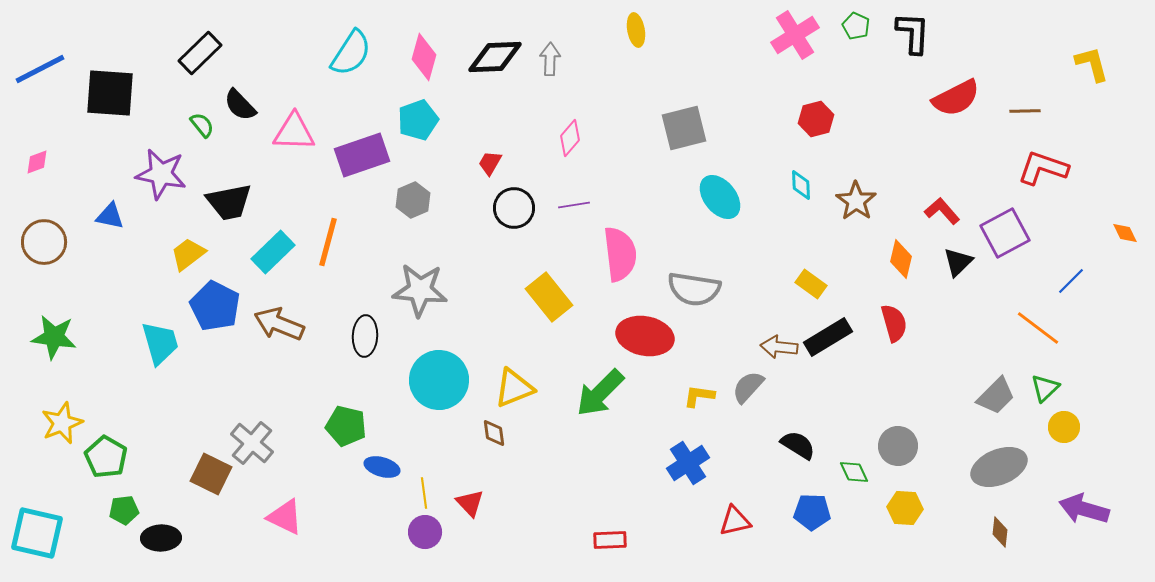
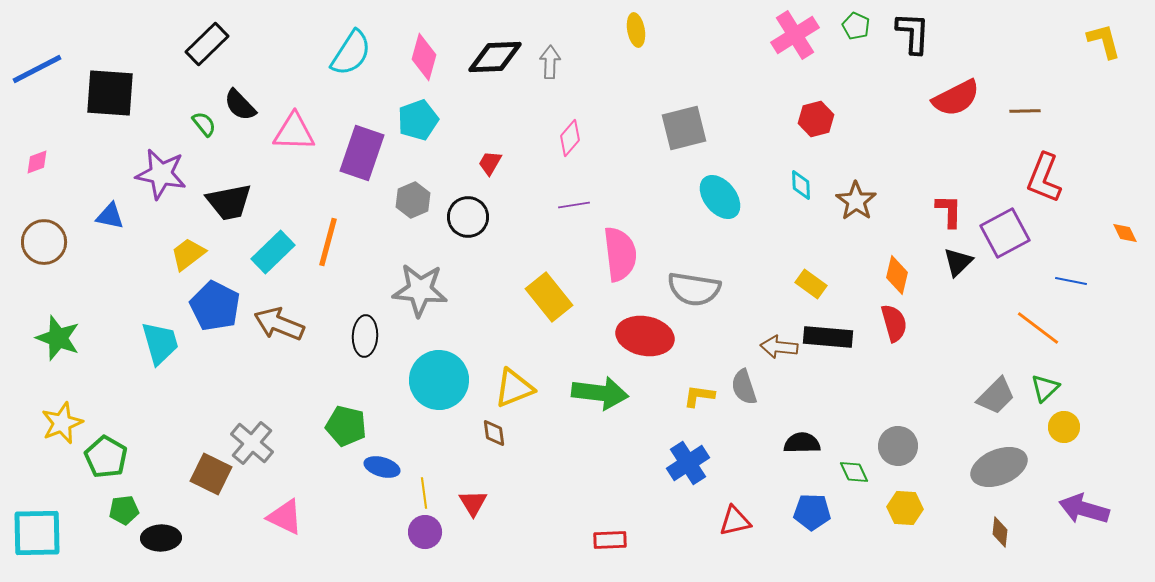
black rectangle at (200, 53): moved 7 px right, 9 px up
gray arrow at (550, 59): moved 3 px down
yellow L-shape at (1092, 64): moved 12 px right, 23 px up
blue line at (40, 69): moved 3 px left
green semicircle at (202, 125): moved 2 px right, 1 px up
purple rectangle at (362, 155): moved 2 px up; rotated 52 degrees counterclockwise
red L-shape at (1043, 168): moved 1 px right, 10 px down; rotated 87 degrees counterclockwise
black circle at (514, 208): moved 46 px left, 9 px down
red L-shape at (942, 211): moved 7 px right; rotated 42 degrees clockwise
orange diamond at (901, 259): moved 4 px left, 16 px down
blue line at (1071, 281): rotated 56 degrees clockwise
green star at (54, 337): moved 4 px right, 1 px down; rotated 12 degrees clockwise
black rectangle at (828, 337): rotated 36 degrees clockwise
gray semicircle at (748, 387): moved 4 px left; rotated 60 degrees counterclockwise
green arrow at (600, 393): rotated 128 degrees counterclockwise
black semicircle at (798, 445): moved 4 px right, 2 px up; rotated 33 degrees counterclockwise
red triangle at (470, 503): moved 3 px right; rotated 12 degrees clockwise
cyan square at (37, 533): rotated 14 degrees counterclockwise
